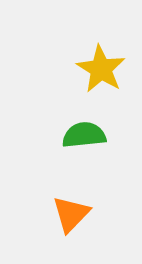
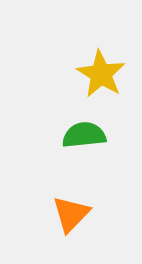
yellow star: moved 5 px down
